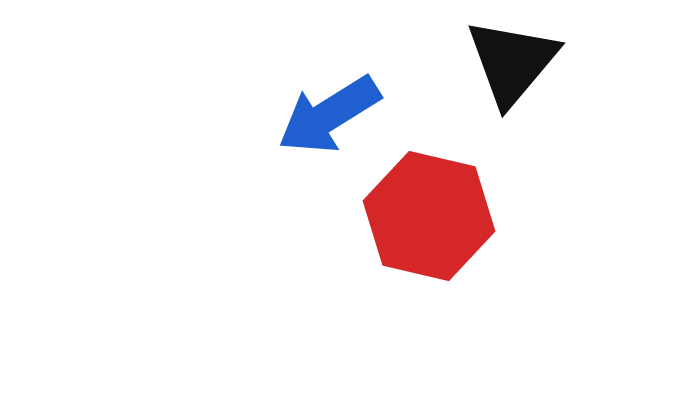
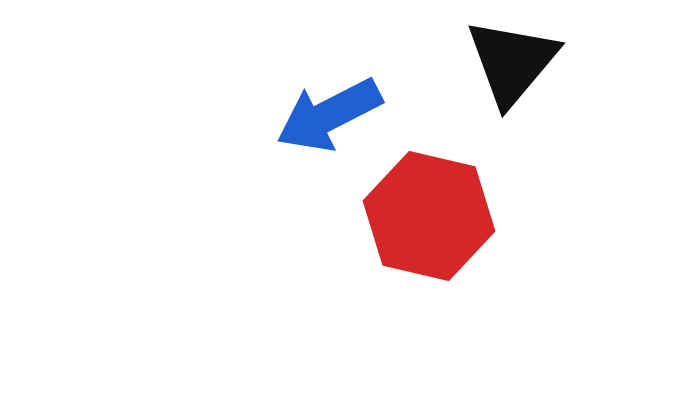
blue arrow: rotated 5 degrees clockwise
